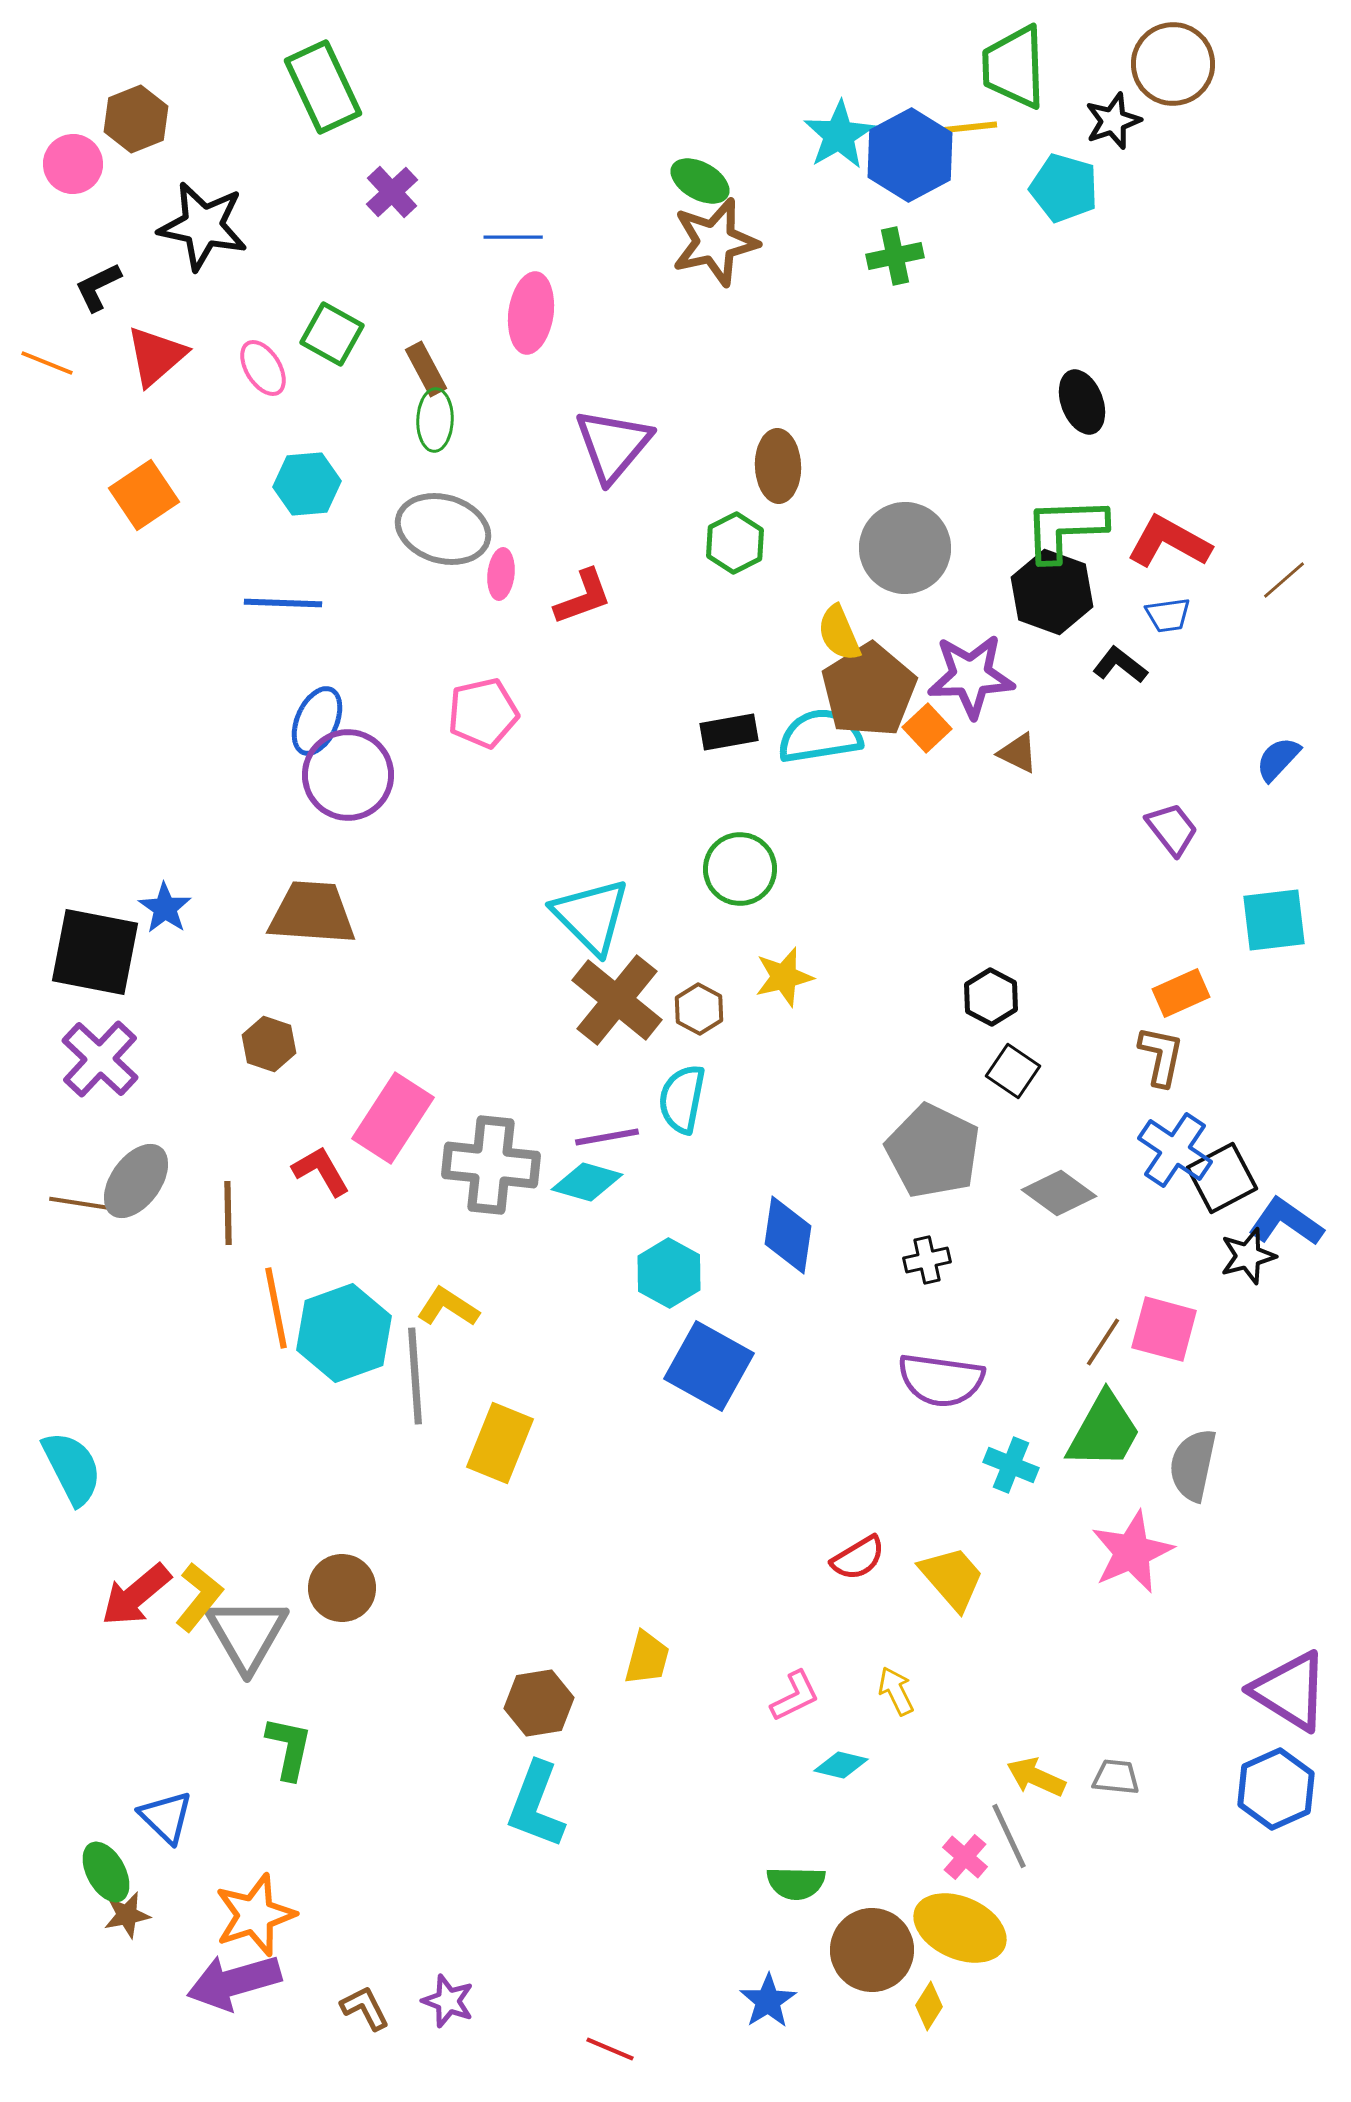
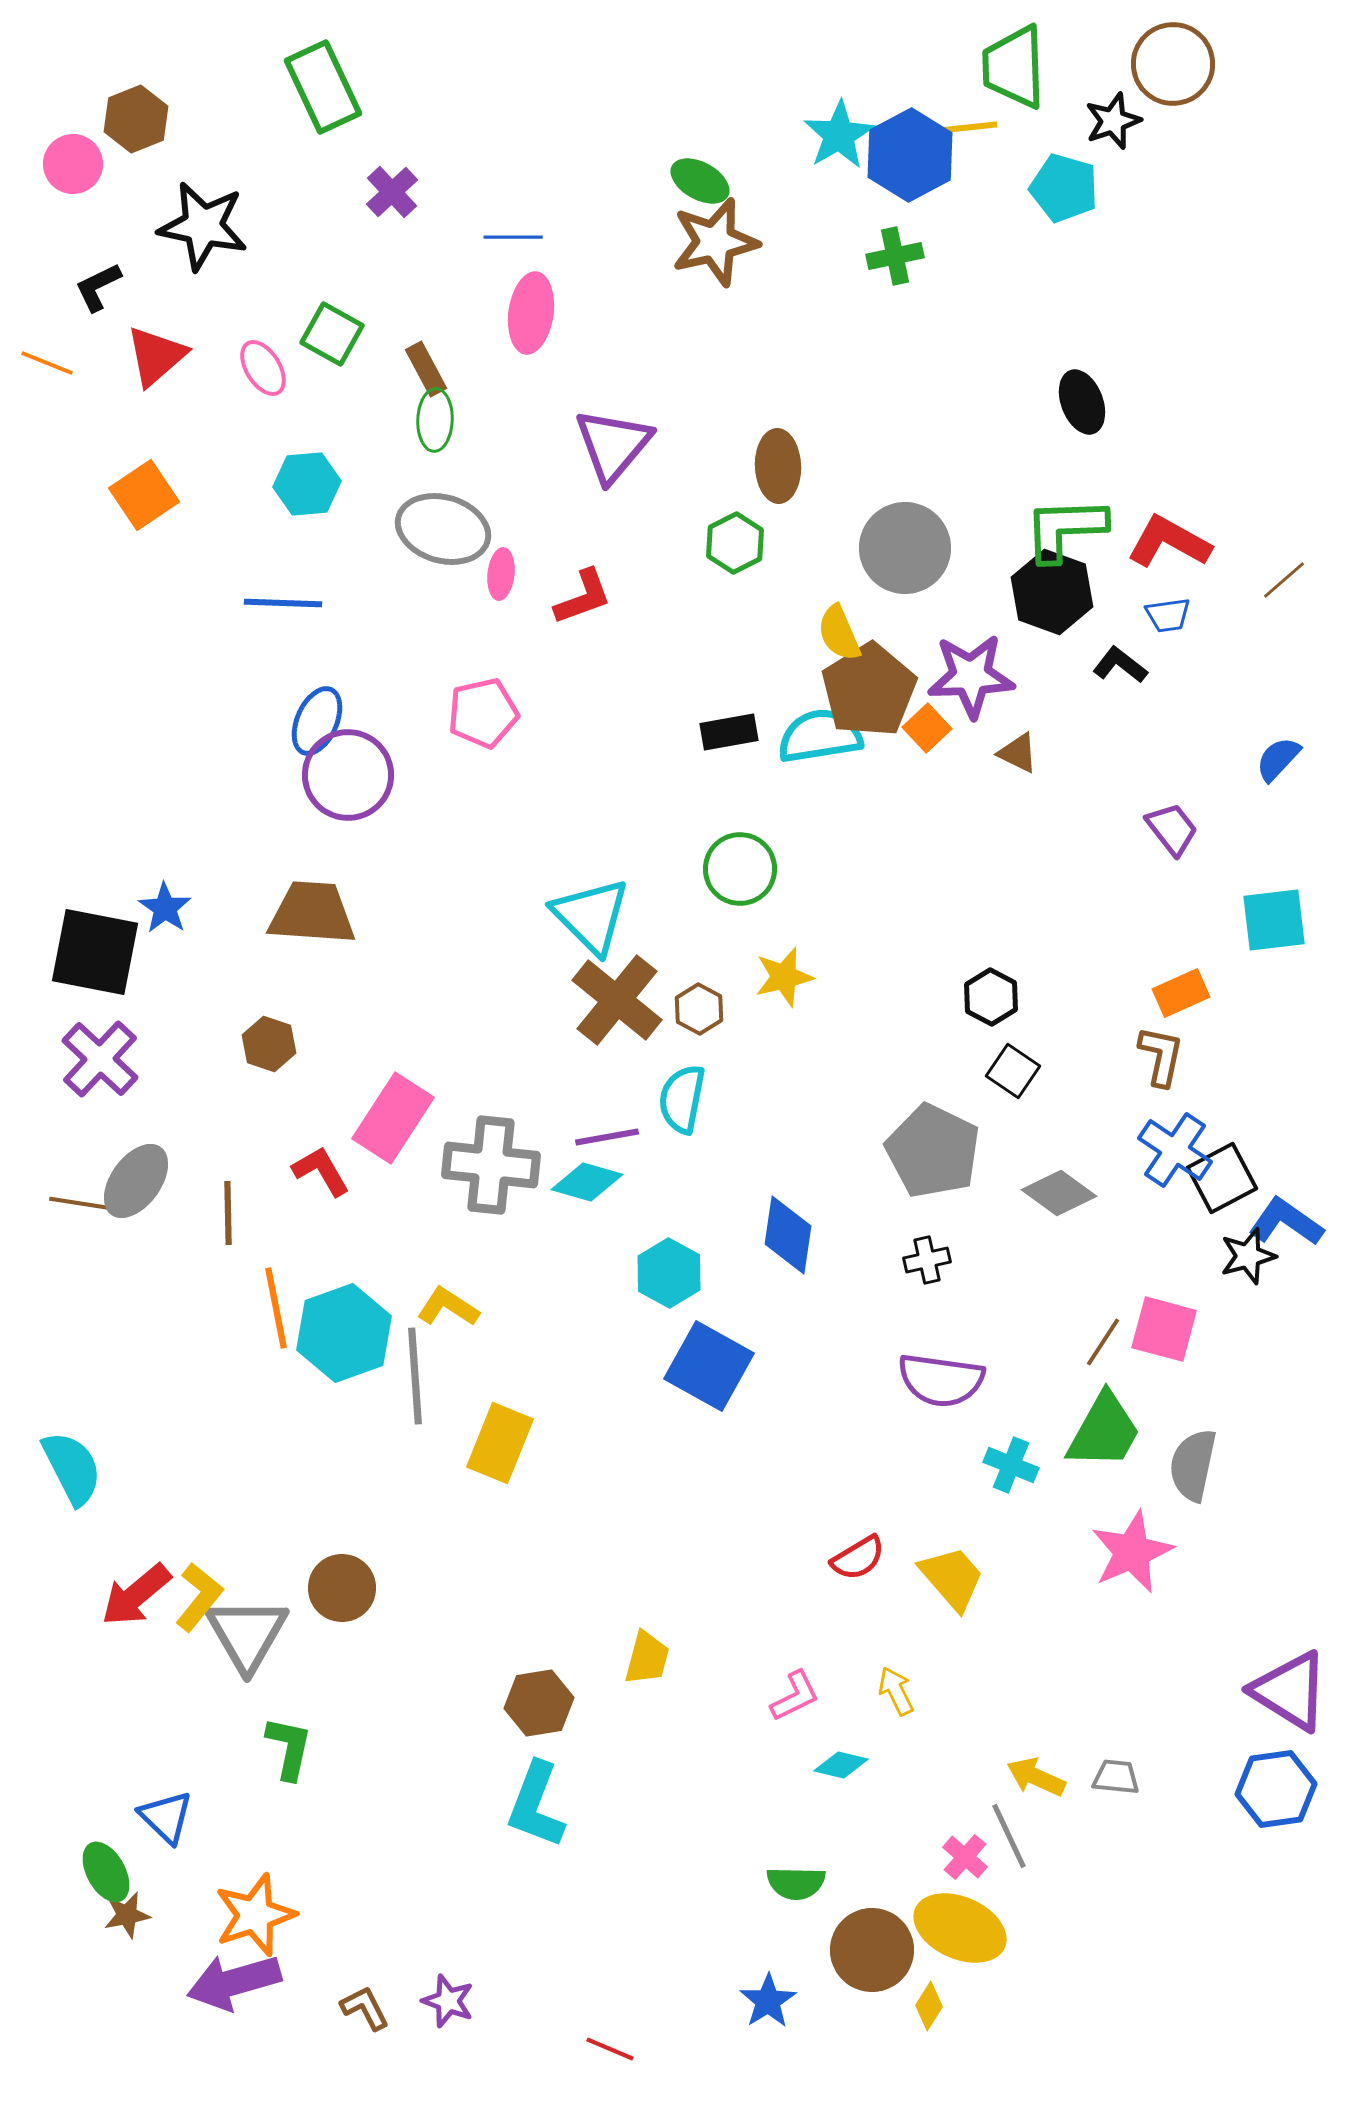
blue hexagon at (1276, 1789): rotated 16 degrees clockwise
